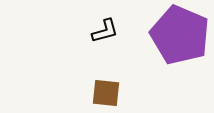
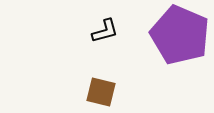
brown square: moved 5 px left, 1 px up; rotated 8 degrees clockwise
